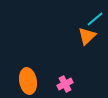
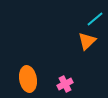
orange triangle: moved 5 px down
orange ellipse: moved 2 px up
